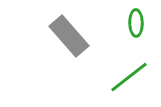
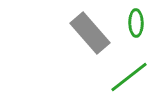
gray rectangle: moved 21 px right, 3 px up
